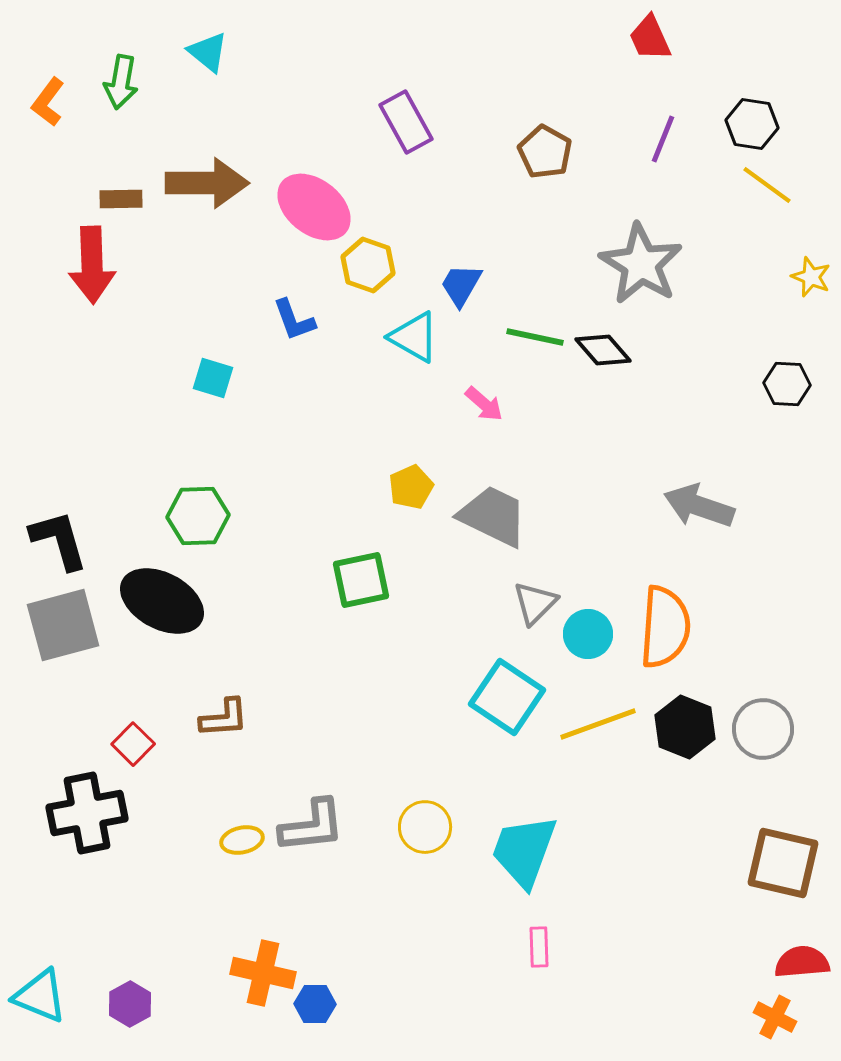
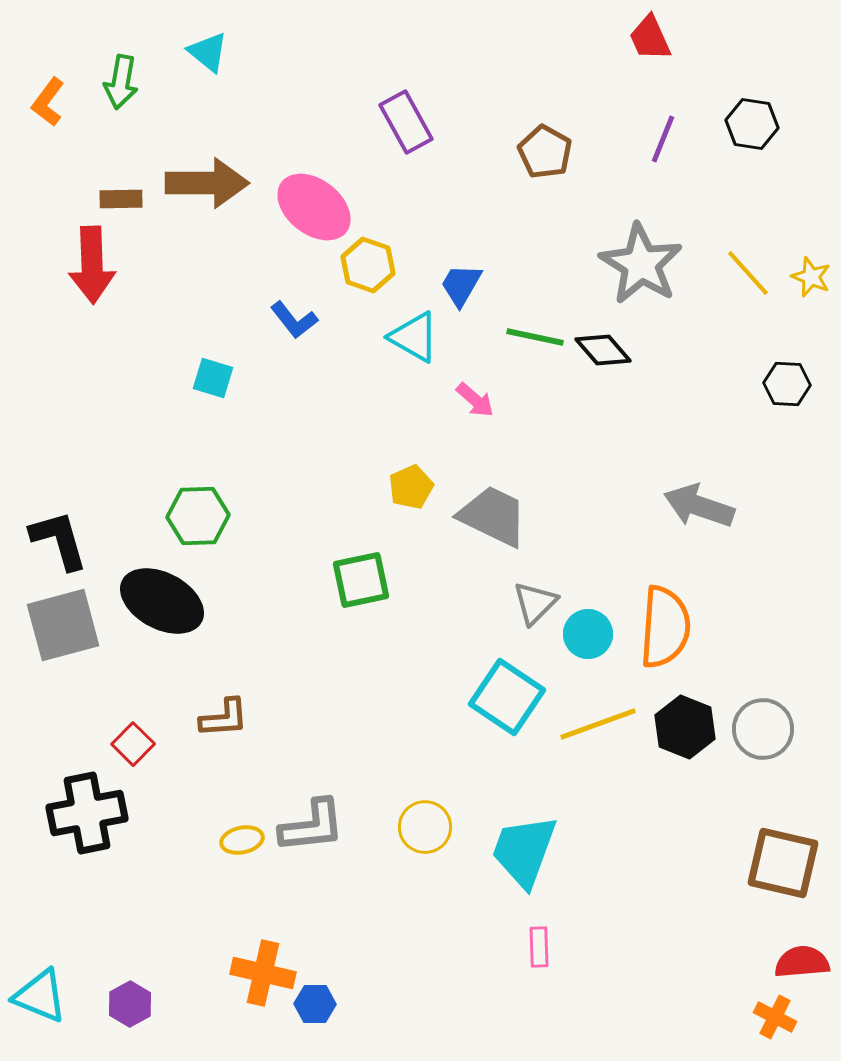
yellow line at (767, 185): moved 19 px left, 88 px down; rotated 12 degrees clockwise
blue L-shape at (294, 320): rotated 18 degrees counterclockwise
pink arrow at (484, 404): moved 9 px left, 4 px up
